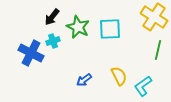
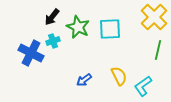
yellow cross: rotated 12 degrees clockwise
